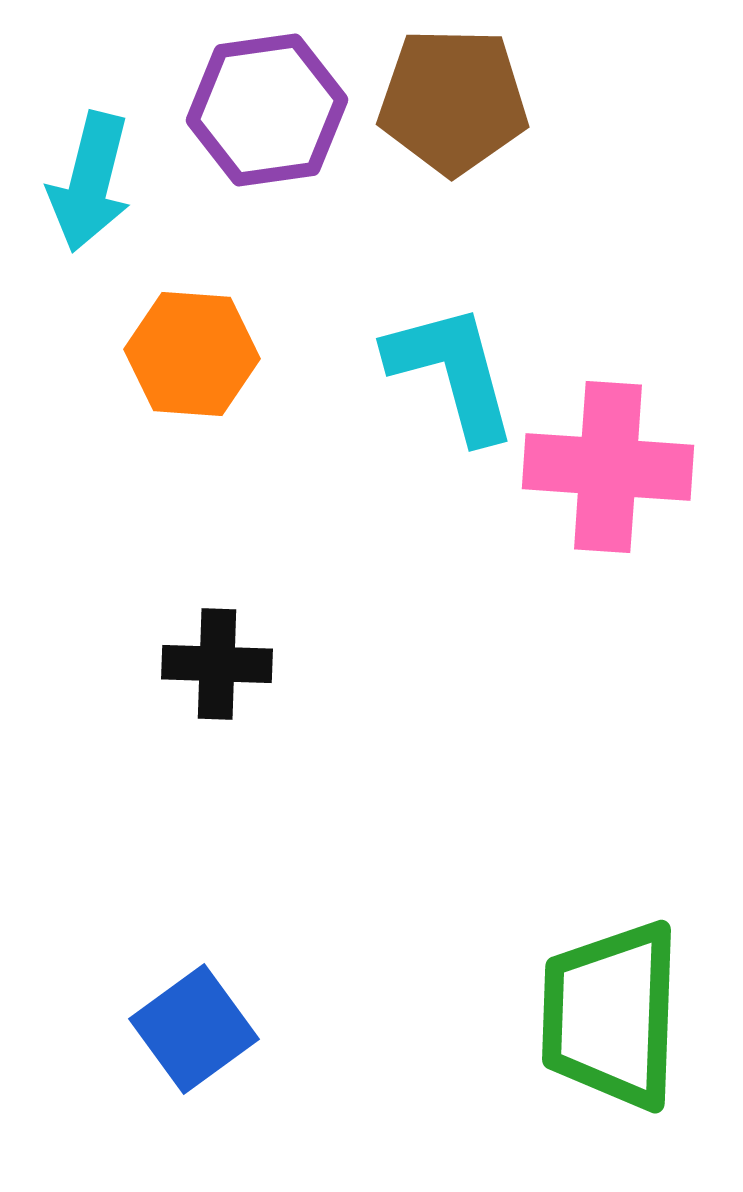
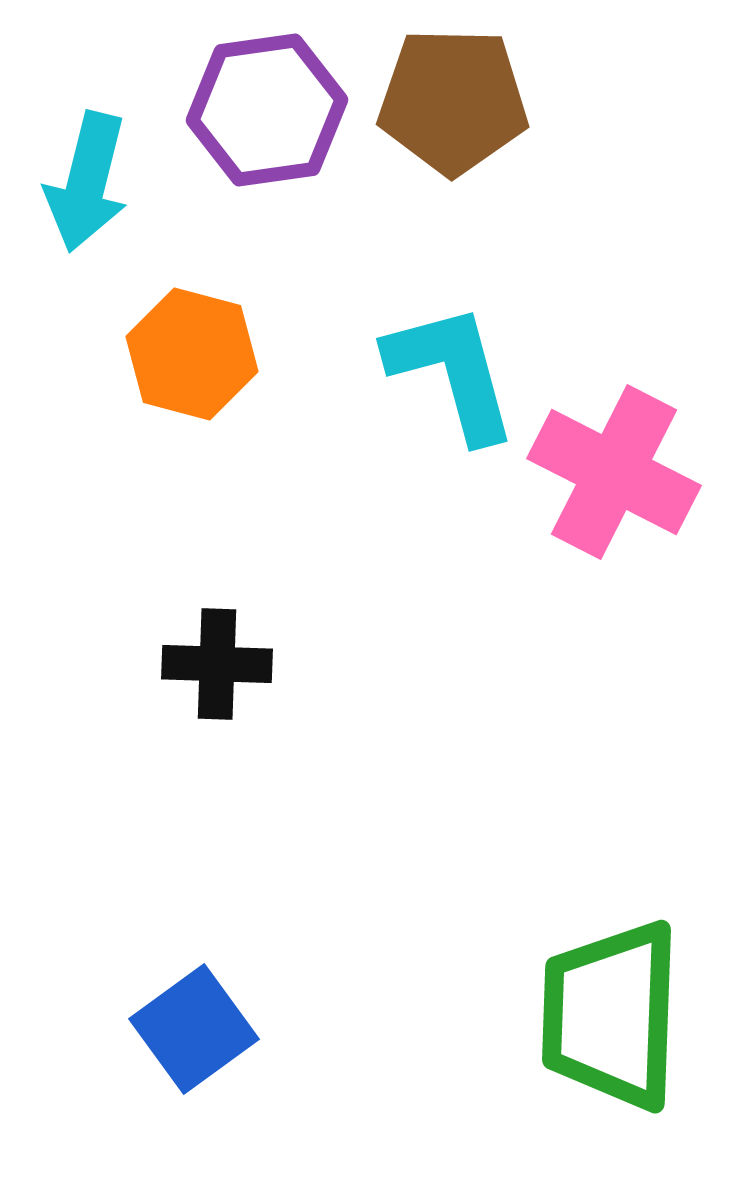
cyan arrow: moved 3 px left
orange hexagon: rotated 11 degrees clockwise
pink cross: moved 6 px right, 5 px down; rotated 23 degrees clockwise
